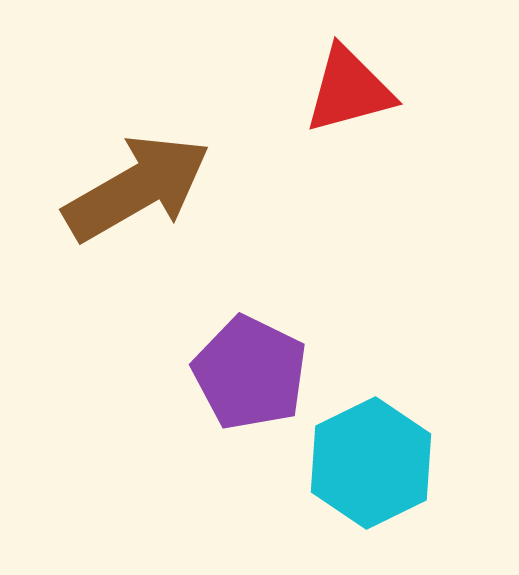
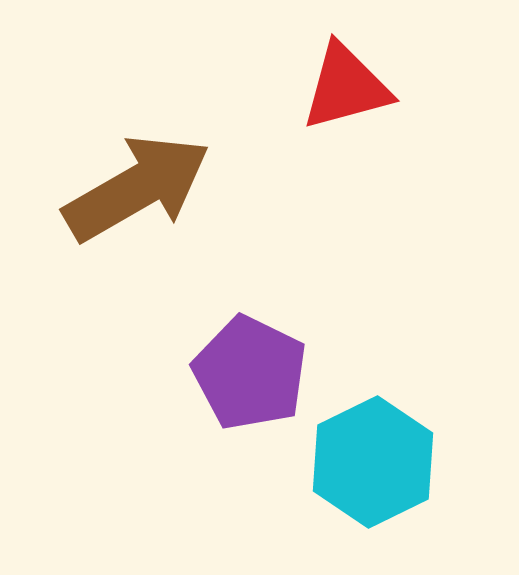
red triangle: moved 3 px left, 3 px up
cyan hexagon: moved 2 px right, 1 px up
